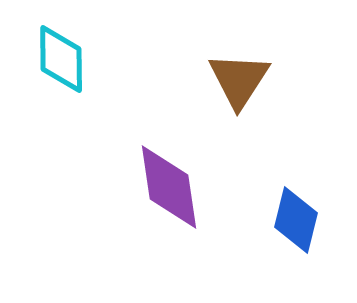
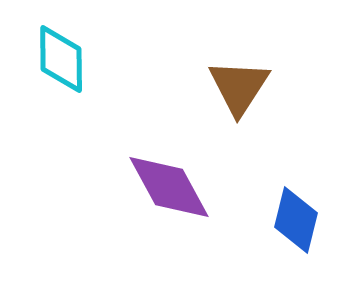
brown triangle: moved 7 px down
purple diamond: rotated 20 degrees counterclockwise
